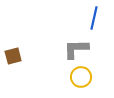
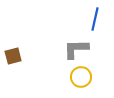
blue line: moved 1 px right, 1 px down
